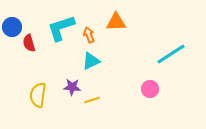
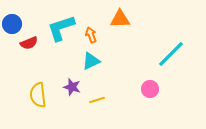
orange triangle: moved 4 px right, 3 px up
blue circle: moved 3 px up
orange arrow: moved 2 px right
red semicircle: rotated 96 degrees counterclockwise
cyan line: rotated 12 degrees counterclockwise
purple star: rotated 12 degrees clockwise
yellow semicircle: rotated 15 degrees counterclockwise
yellow line: moved 5 px right
